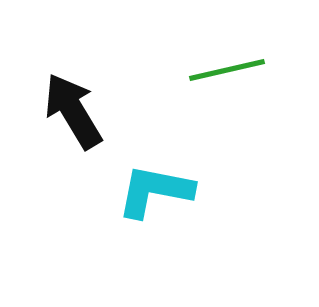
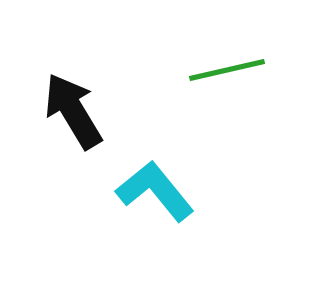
cyan L-shape: rotated 40 degrees clockwise
